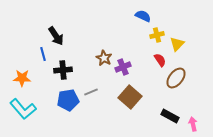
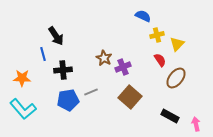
pink arrow: moved 3 px right
